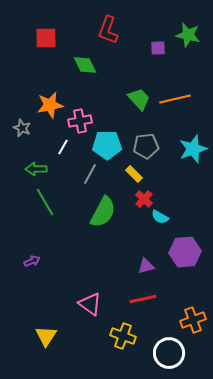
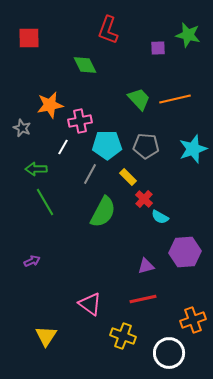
red square: moved 17 px left
gray pentagon: rotated 10 degrees clockwise
yellow rectangle: moved 6 px left, 3 px down
